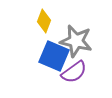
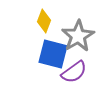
gray star: moved 2 px right, 5 px up; rotated 28 degrees clockwise
blue square: moved 1 px left, 2 px up; rotated 8 degrees counterclockwise
